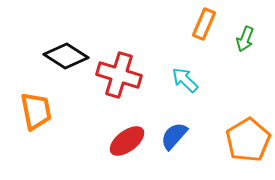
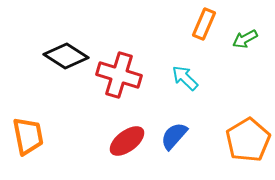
green arrow: rotated 40 degrees clockwise
cyan arrow: moved 2 px up
orange trapezoid: moved 8 px left, 25 px down
